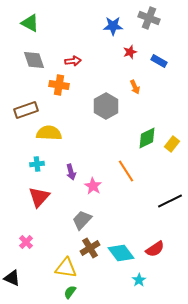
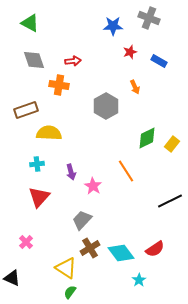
yellow triangle: rotated 25 degrees clockwise
